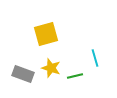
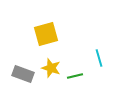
cyan line: moved 4 px right
